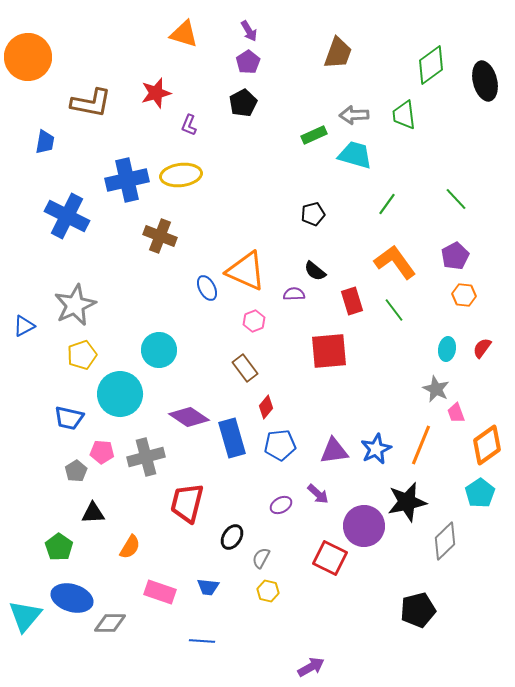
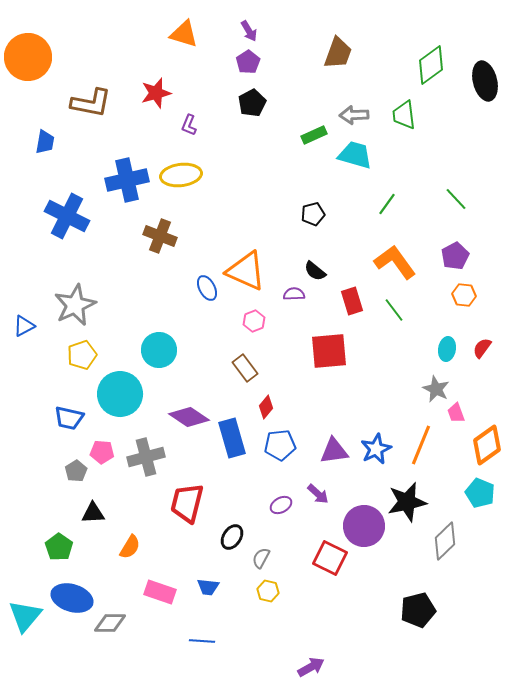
black pentagon at (243, 103): moved 9 px right
cyan pentagon at (480, 493): rotated 16 degrees counterclockwise
